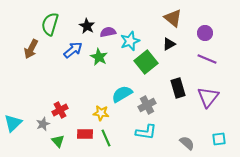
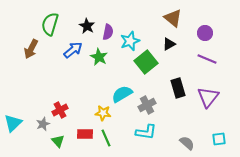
purple semicircle: rotated 112 degrees clockwise
yellow star: moved 2 px right
